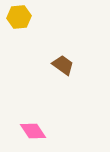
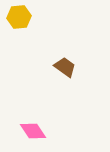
brown trapezoid: moved 2 px right, 2 px down
